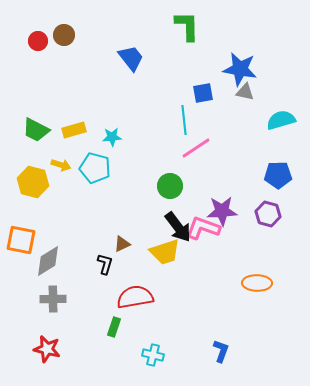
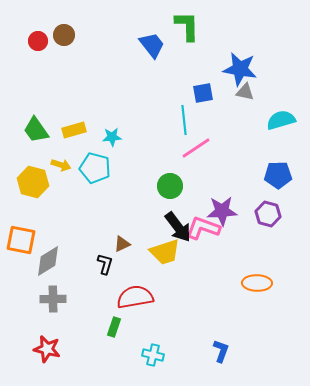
blue trapezoid: moved 21 px right, 13 px up
green trapezoid: rotated 28 degrees clockwise
